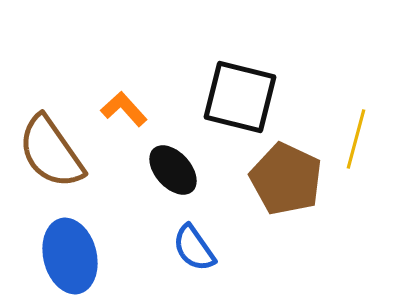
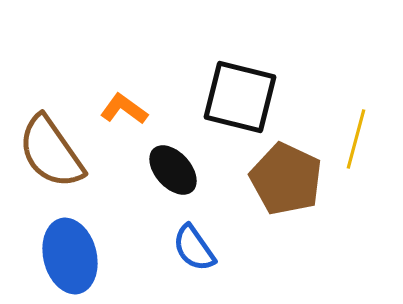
orange L-shape: rotated 12 degrees counterclockwise
